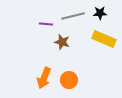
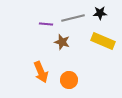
gray line: moved 2 px down
yellow rectangle: moved 1 px left, 2 px down
orange arrow: moved 3 px left, 6 px up; rotated 45 degrees counterclockwise
